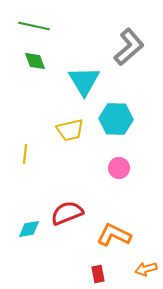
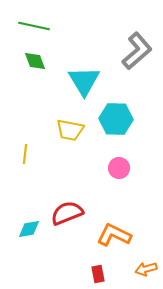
gray L-shape: moved 8 px right, 4 px down
yellow trapezoid: rotated 24 degrees clockwise
